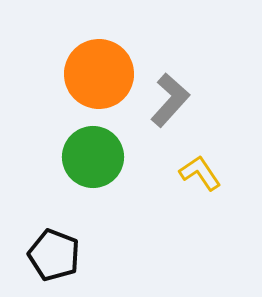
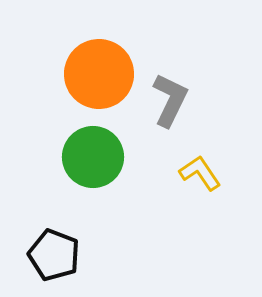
gray L-shape: rotated 16 degrees counterclockwise
